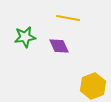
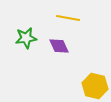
green star: moved 1 px right, 1 px down
yellow hexagon: moved 2 px right; rotated 25 degrees counterclockwise
